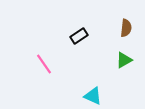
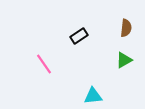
cyan triangle: rotated 30 degrees counterclockwise
